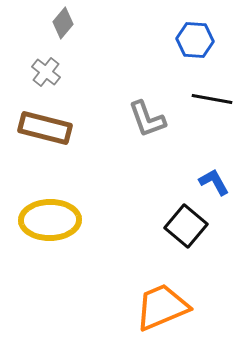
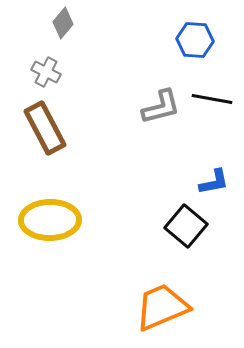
gray cross: rotated 12 degrees counterclockwise
gray L-shape: moved 14 px right, 12 px up; rotated 84 degrees counterclockwise
brown rectangle: rotated 48 degrees clockwise
blue L-shape: rotated 108 degrees clockwise
